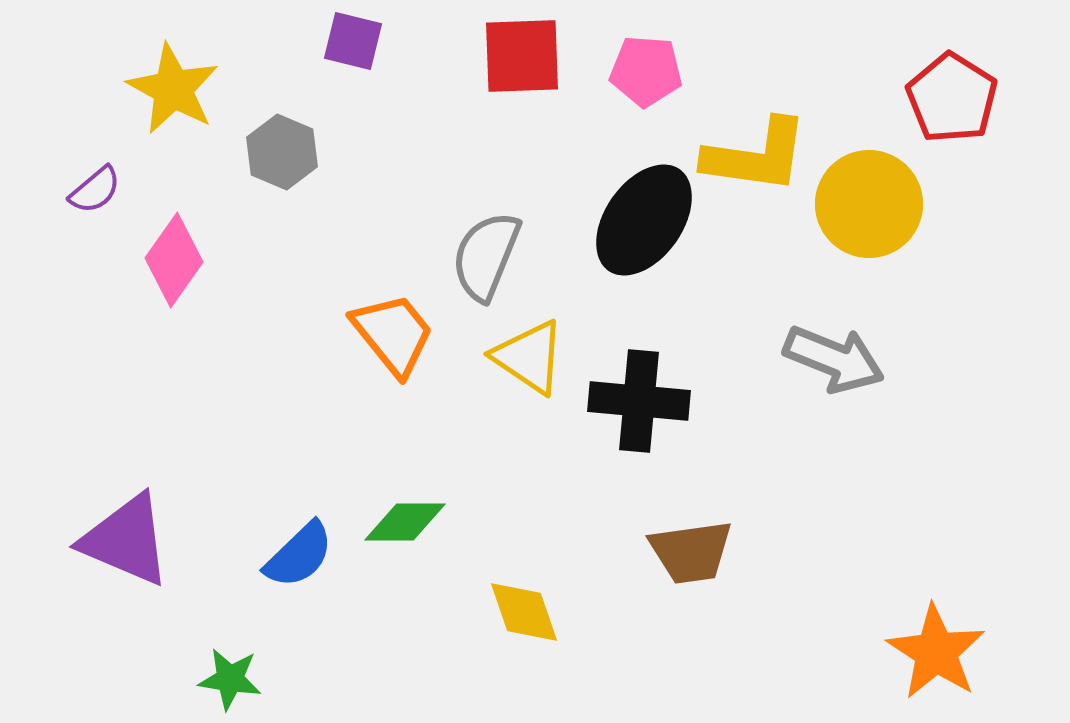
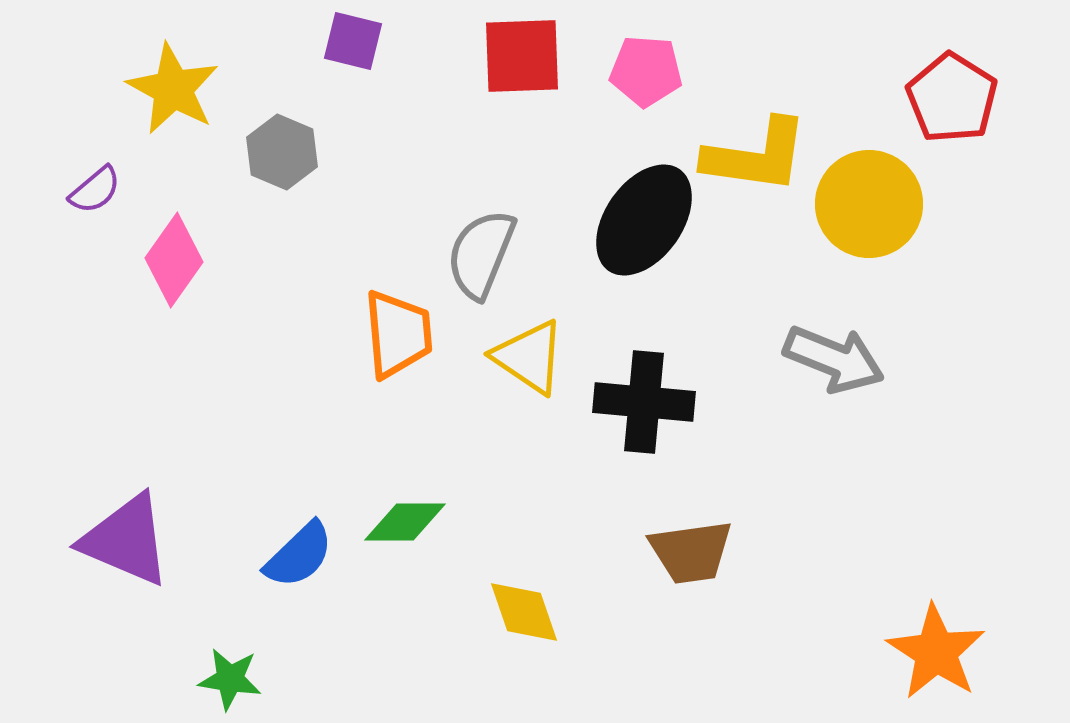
gray semicircle: moved 5 px left, 2 px up
orange trapezoid: moved 5 px right; rotated 34 degrees clockwise
black cross: moved 5 px right, 1 px down
